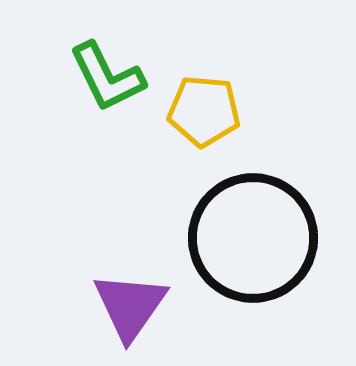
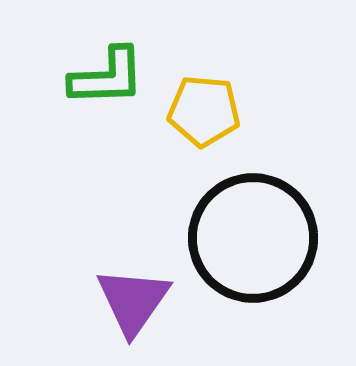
green L-shape: rotated 66 degrees counterclockwise
purple triangle: moved 3 px right, 5 px up
